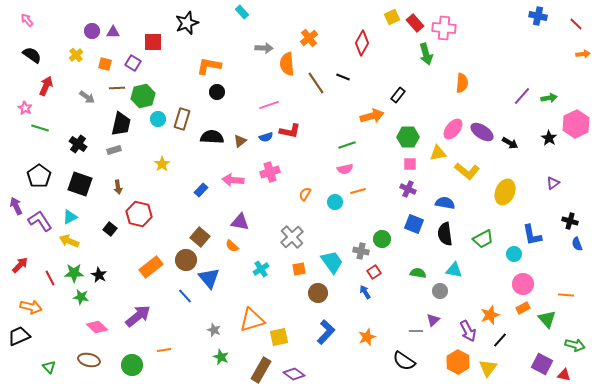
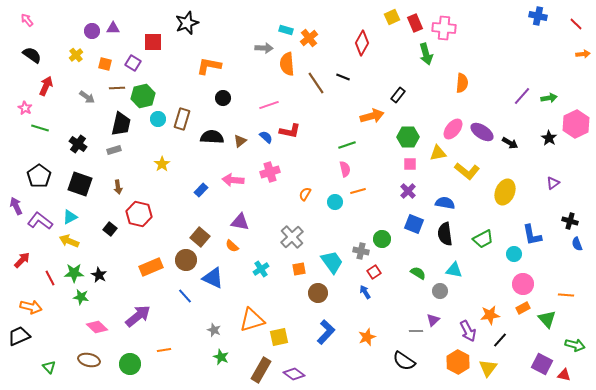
cyan rectangle at (242, 12): moved 44 px right, 18 px down; rotated 32 degrees counterclockwise
red rectangle at (415, 23): rotated 18 degrees clockwise
purple triangle at (113, 32): moved 4 px up
black circle at (217, 92): moved 6 px right, 6 px down
blue semicircle at (266, 137): rotated 120 degrees counterclockwise
pink semicircle at (345, 169): rotated 91 degrees counterclockwise
purple cross at (408, 189): moved 2 px down; rotated 21 degrees clockwise
purple L-shape at (40, 221): rotated 20 degrees counterclockwise
red arrow at (20, 265): moved 2 px right, 5 px up
orange rectangle at (151, 267): rotated 15 degrees clockwise
green semicircle at (418, 273): rotated 21 degrees clockwise
blue triangle at (209, 278): moved 4 px right; rotated 25 degrees counterclockwise
orange star at (490, 315): rotated 12 degrees clockwise
green circle at (132, 365): moved 2 px left, 1 px up
